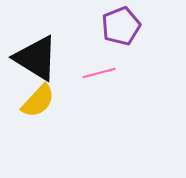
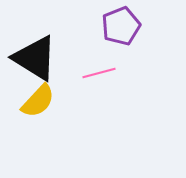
black triangle: moved 1 px left
